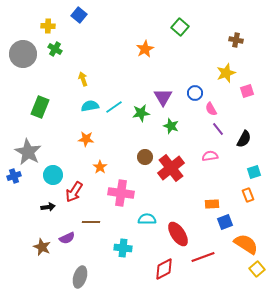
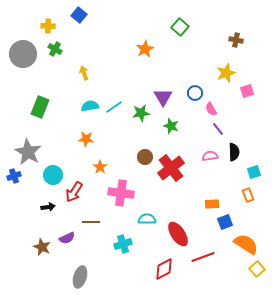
yellow arrow at (83, 79): moved 1 px right, 6 px up
black semicircle at (244, 139): moved 10 px left, 13 px down; rotated 30 degrees counterclockwise
cyan cross at (123, 248): moved 4 px up; rotated 24 degrees counterclockwise
